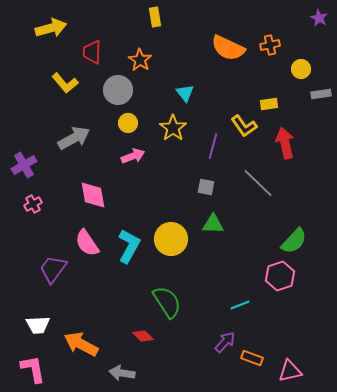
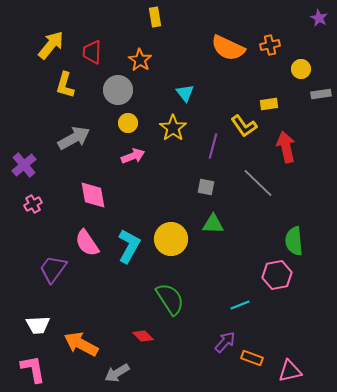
yellow arrow at (51, 28): moved 17 px down; rotated 36 degrees counterclockwise
yellow L-shape at (65, 83): moved 2 px down; rotated 56 degrees clockwise
red arrow at (285, 143): moved 1 px right, 4 px down
purple cross at (24, 165): rotated 10 degrees counterclockwise
green semicircle at (294, 241): rotated 132 degrees clockwise
pink hexagon at (280, 276): moved 3 px left, 1 px up; rotated 8 degrees clockwise
green semicircle at (167, 302): moved 3 px right, 3 px up
gray arrow at (122, 373): moved 5 px left; rotated 40 degrees counterclockwise
